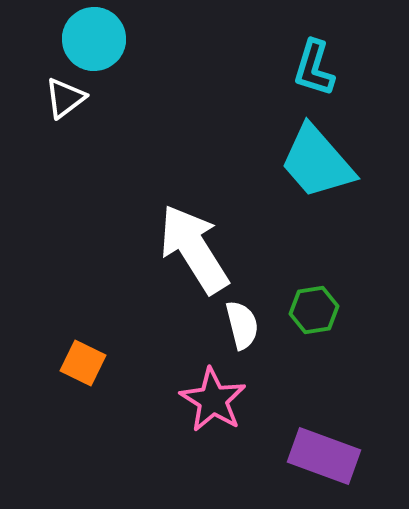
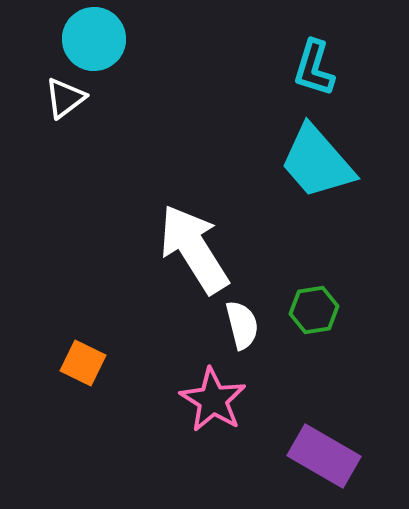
purple rectangle: rotated 10 degrees clockwise
